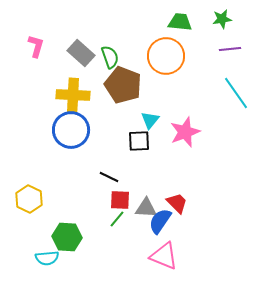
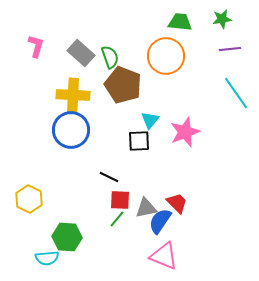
gray triangle: rotated 15 degrees counterclockwise
